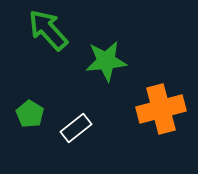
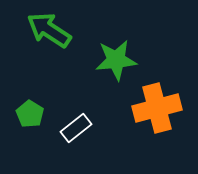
green arrow: moved 1 px right; rotated 15 degrees counterclockwise
green star: moved 10 px right, 1 px up
orange cross: moved 4 px left, 1 px up
